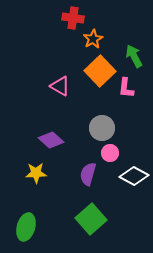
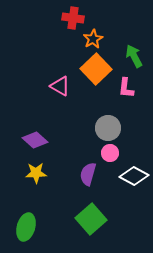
orange square: moved 4 px left, 2 px up
gray circle: moved 6 px right
purple diamond: moved 16 px left
